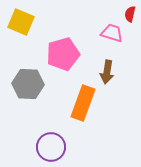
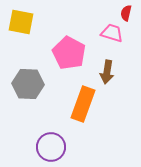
red semicircle: moved 4 px left, 1 px up
yellow square: rotated 12 degrees counterclockwise
pink pentagon: moved 6 px right, 1 px up; rotated 28 degrees counterclockwise
orange rectangle: moved 1 px down
